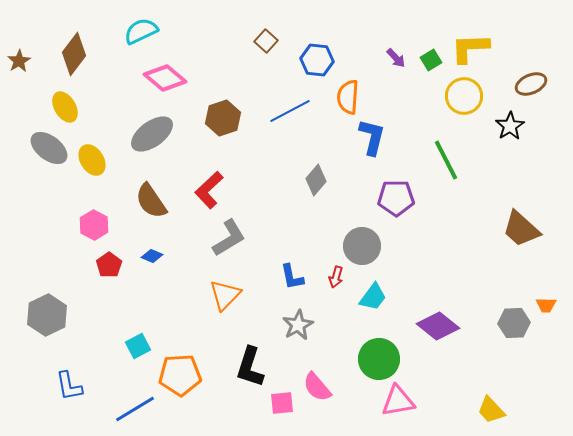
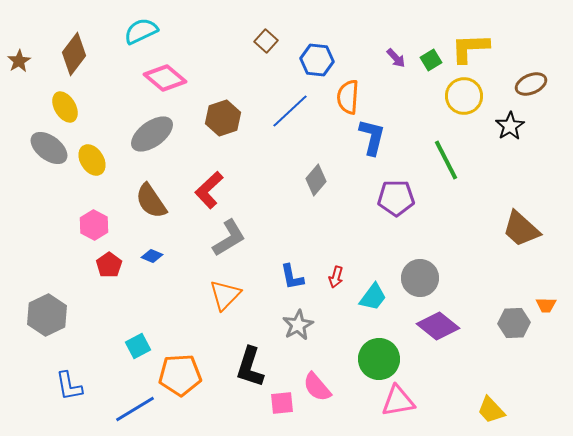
blue line at (290, 111): rotated 15 degrees counterclockwise
gray circle at (362, 246): moved 58 px right, 32 px down
